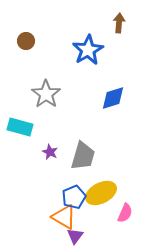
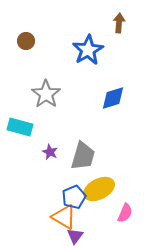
yellow ellipse: moved 2 px left, 4 px up
